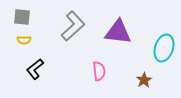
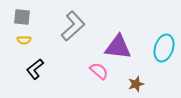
purple triangle: moved 15 px down
pink semicircle: rotated 42 degrees counterclockwise
brown star: moved 8 px left, 4 px down; rotated 14 degrees clockwise
